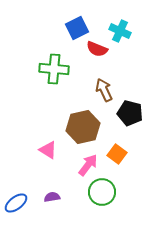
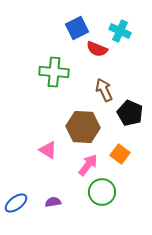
green cross: moved 3 px down
black pentagon: rotated 10 degrees clockwise
brown hexagon: rotated 16 degrees clockwise
orange square: moved 3 px right
purple semicircle: moved 1 px right, 5 px down
